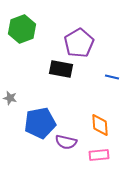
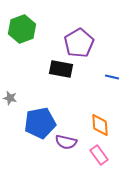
pink rectangle: rotated 60 degrees clockwise
